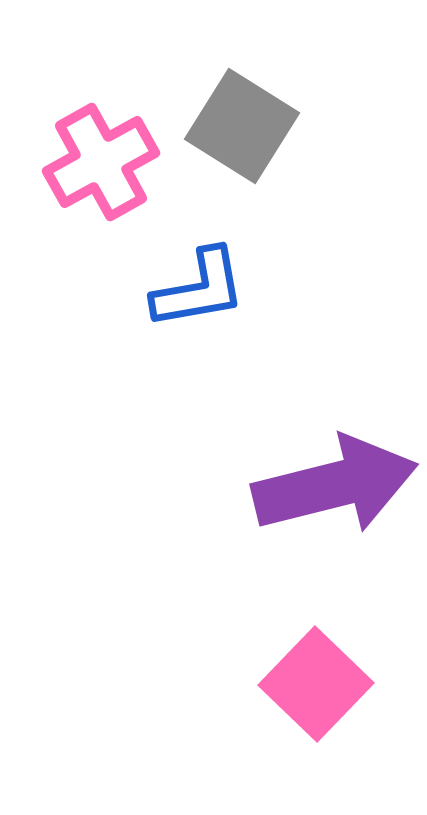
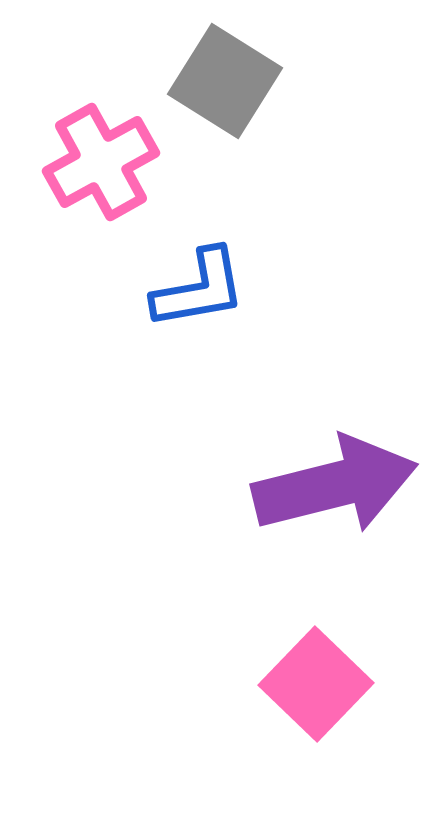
gray square: moved 17 px left, 45 px up
